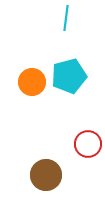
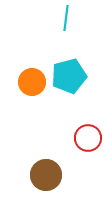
red circle: moved 6 px up
